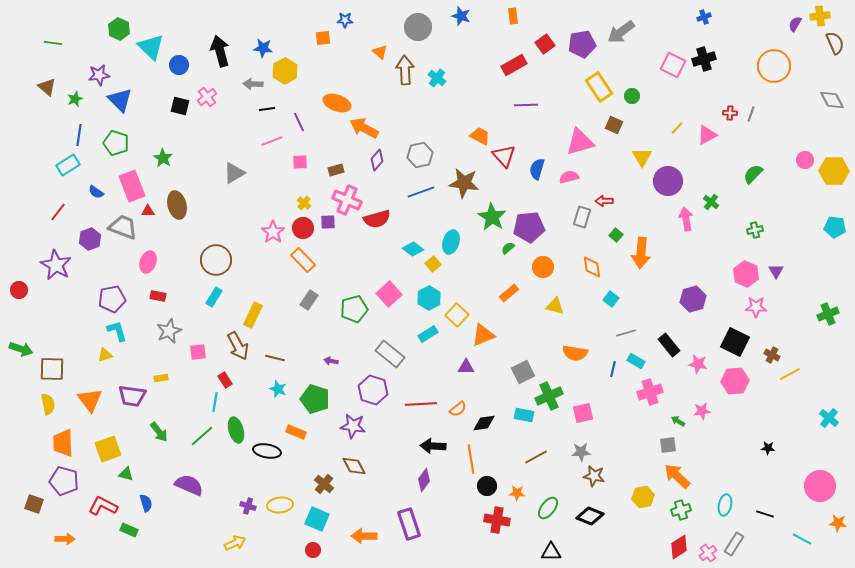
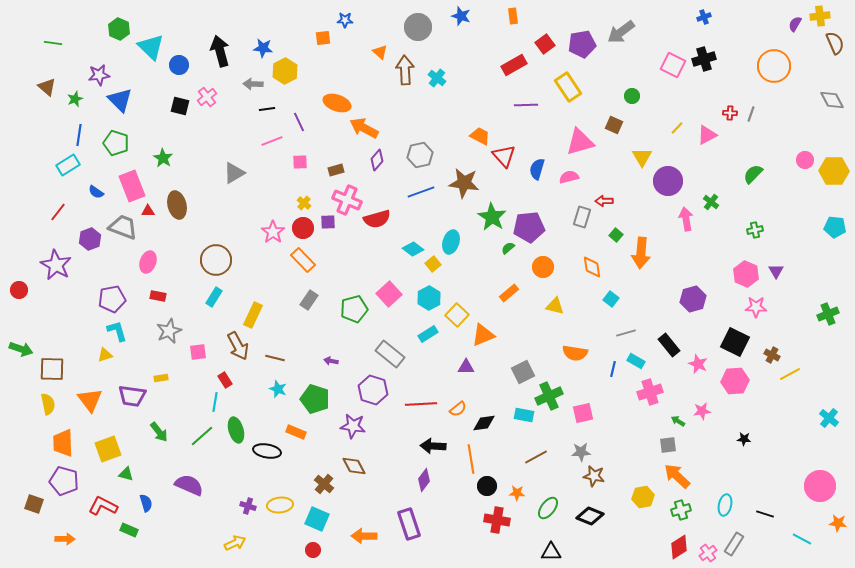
yellow rectangle at (599, 87): moved 31 px left
pink star at (698, 364): rotated 12 degrees clockwise
black star at (768, 448): moved 24 px left, 9 px up
